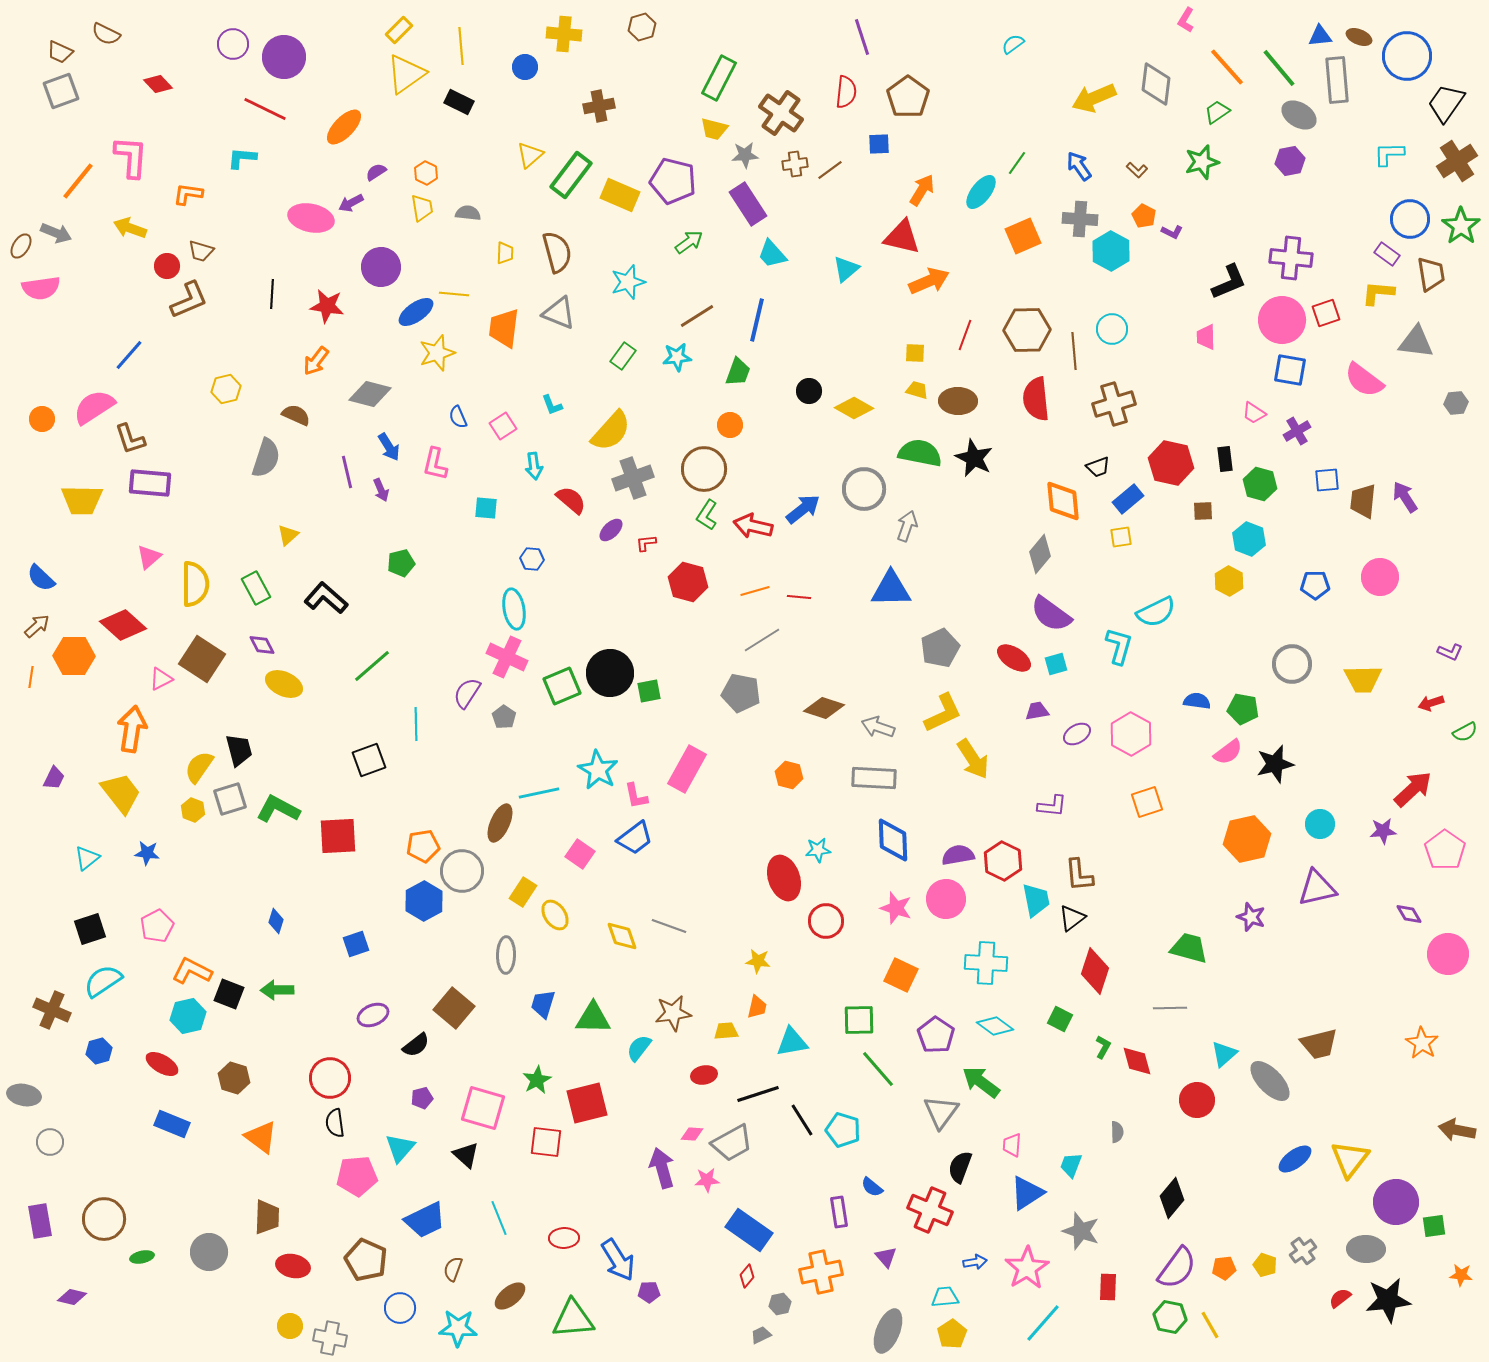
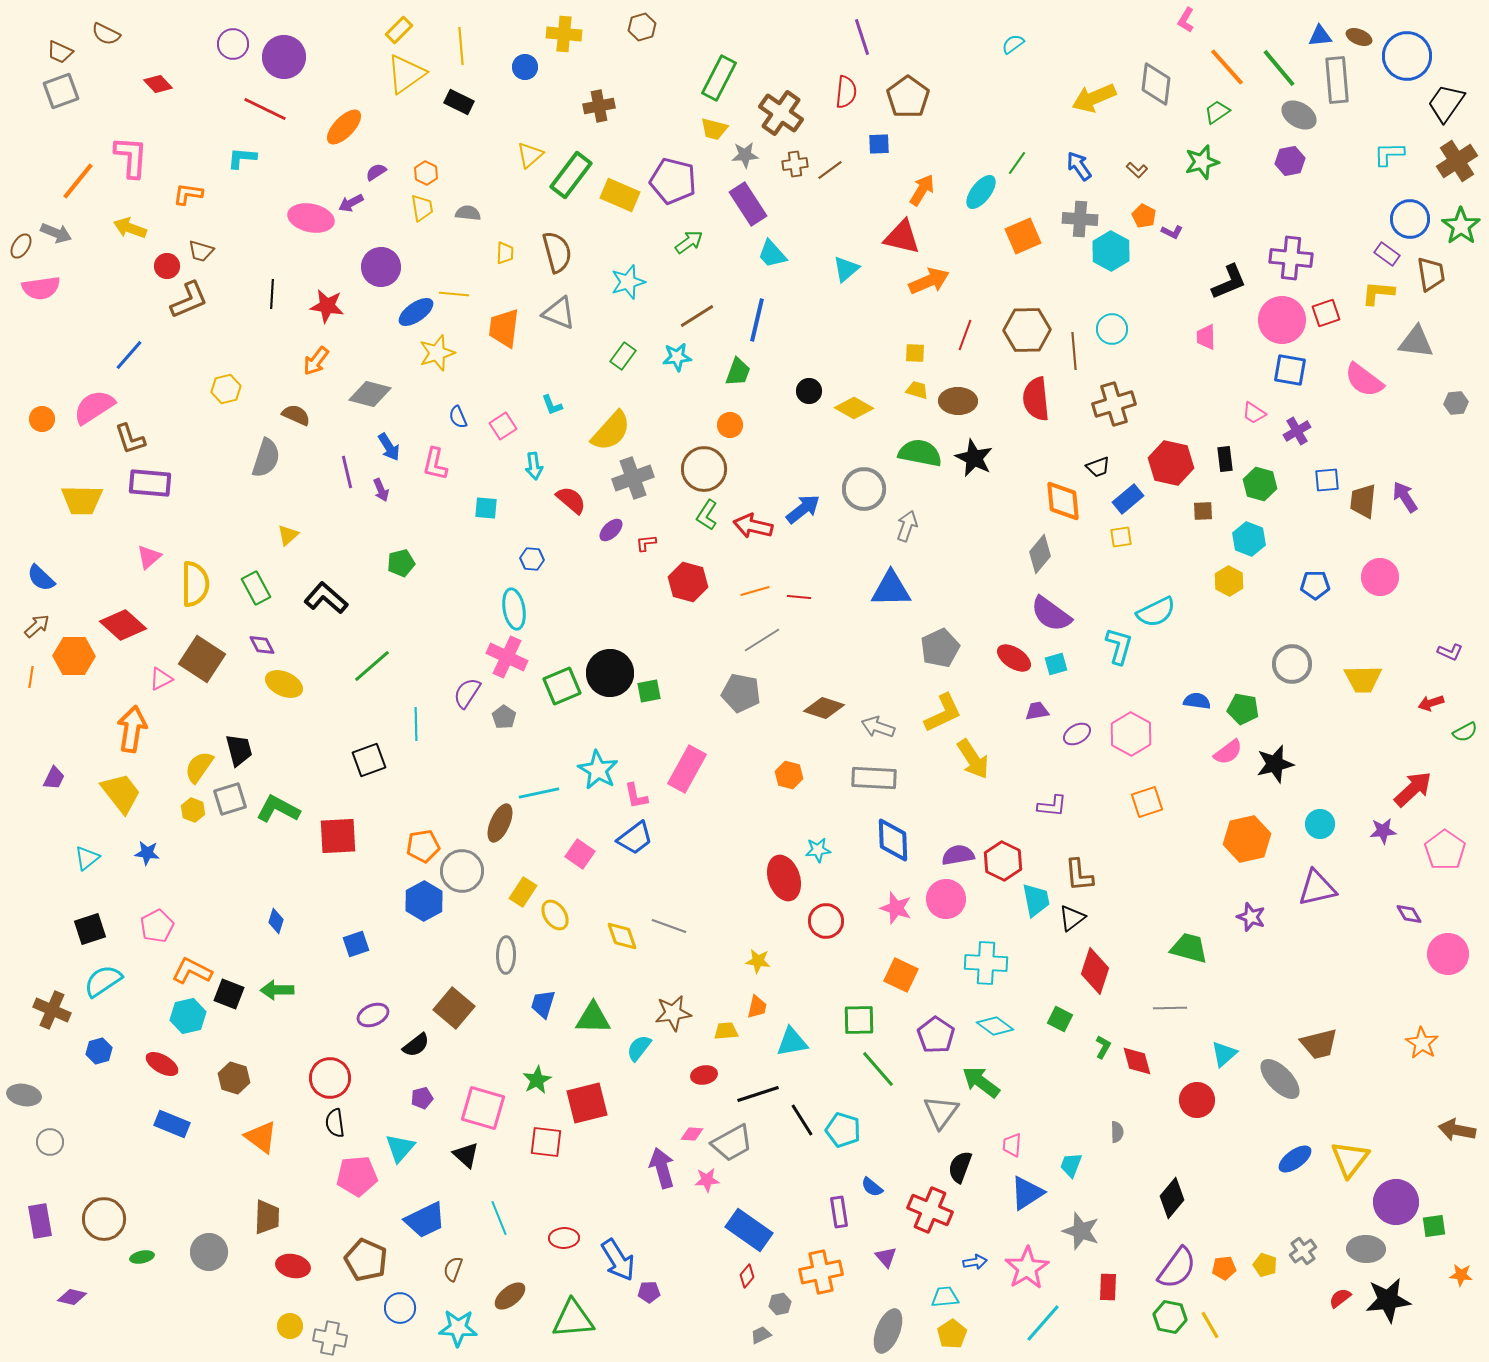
gray ellipse at (1270, 1081): moved 10 px right, 2 px up
